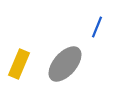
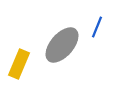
gray ellipse: moved 3 px left, 19 px up
